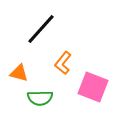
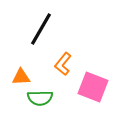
black line: rotated 12 degrees counterclockwise
orange L-shape: moved 1 px down
orange triangle: moved 2 px right, 4 px down; rotated 18 degrees counterclockwise
